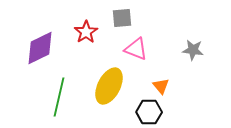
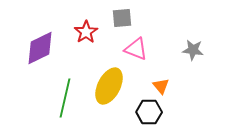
green line: moved 6 px right, 1 px down
